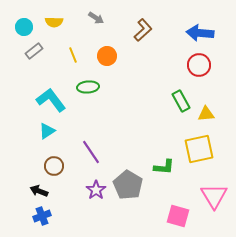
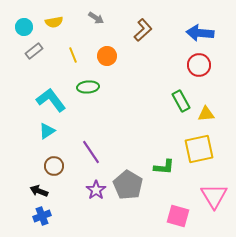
yellow semicircle: rotated 12 degrees counterclockwise
